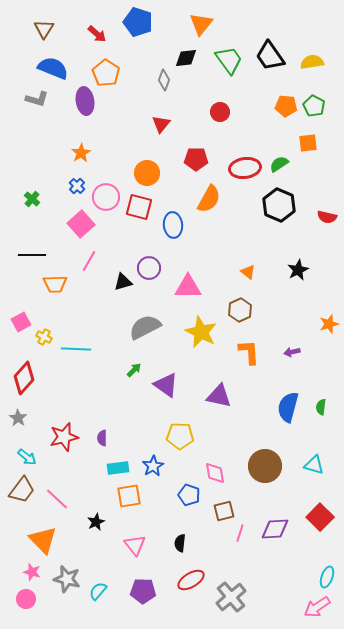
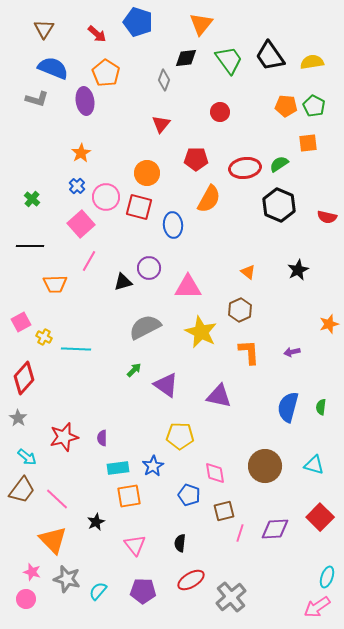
black line at (32, 255): moved 2 px left, 9 px up
orange triangle at (43, 540): moved 10 px right
